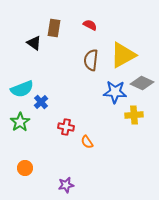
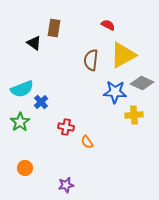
red semicircle: moved 18 px right
